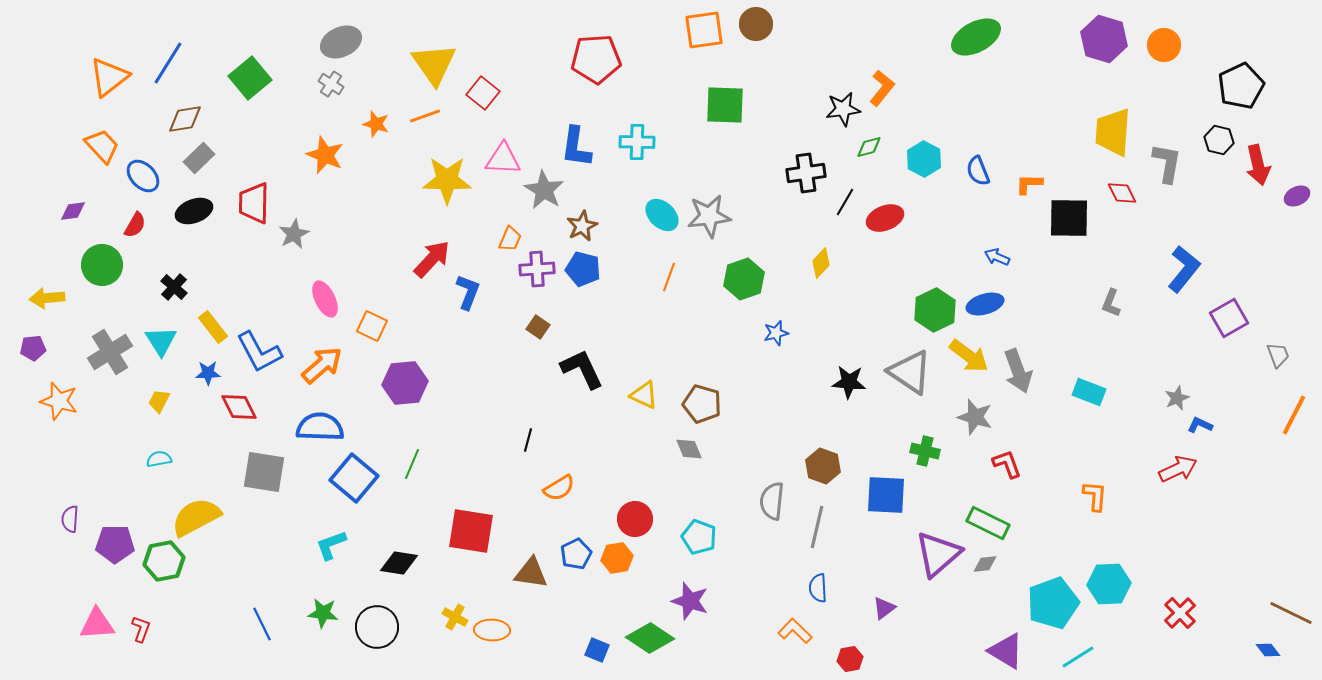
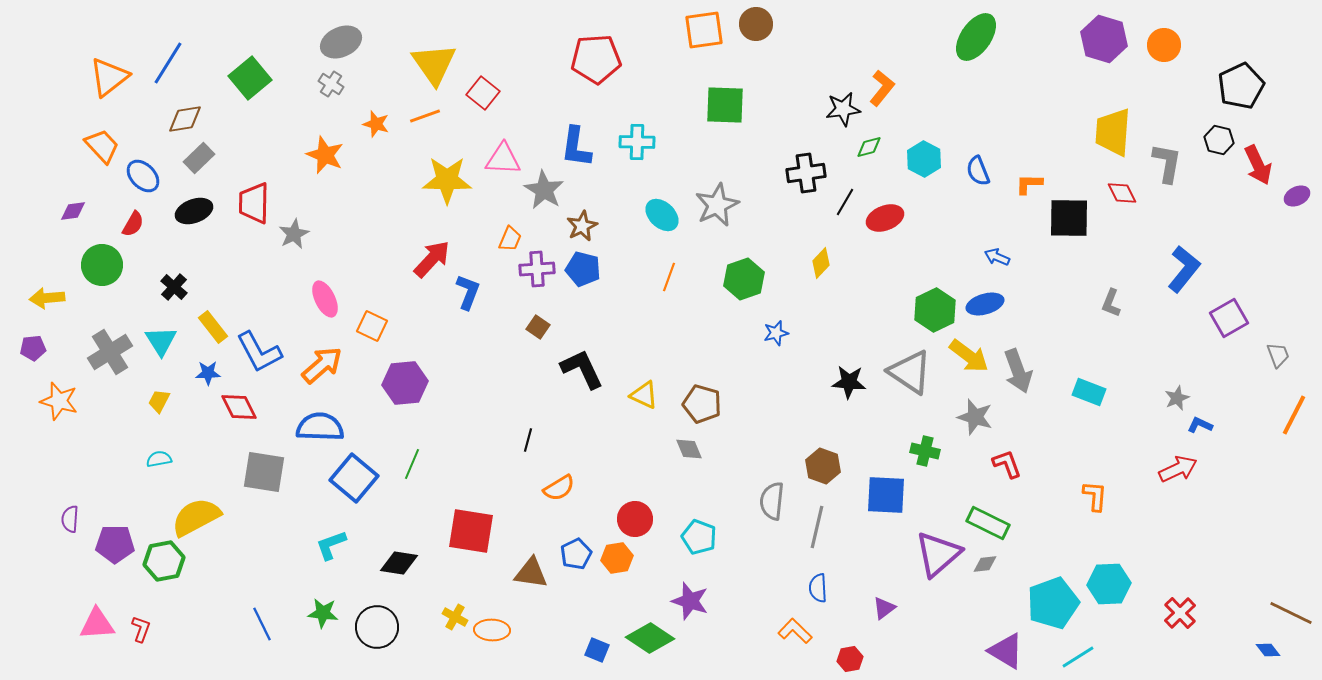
green ellipse at (976, 37): rotated 27 degrees counterclockwise
red arrow at (1258, 165): rotated 12 degrees counterclockwise
gray star at (709, 216): moved 8 px right, 11 px up; rotated 18 degrees counterclockwise
red semicircle at (135, 225): moved 2 px left, 1 px up
